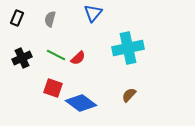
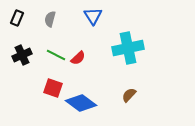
blue triangle: moved 3 px down; rotated 12 degrees counterclockwise
black cross: moved 3 px up
